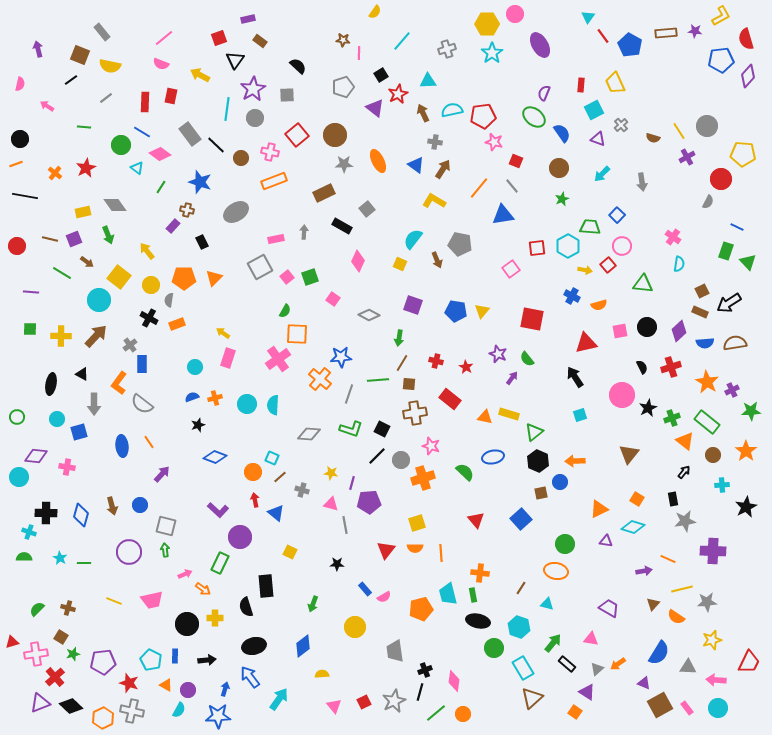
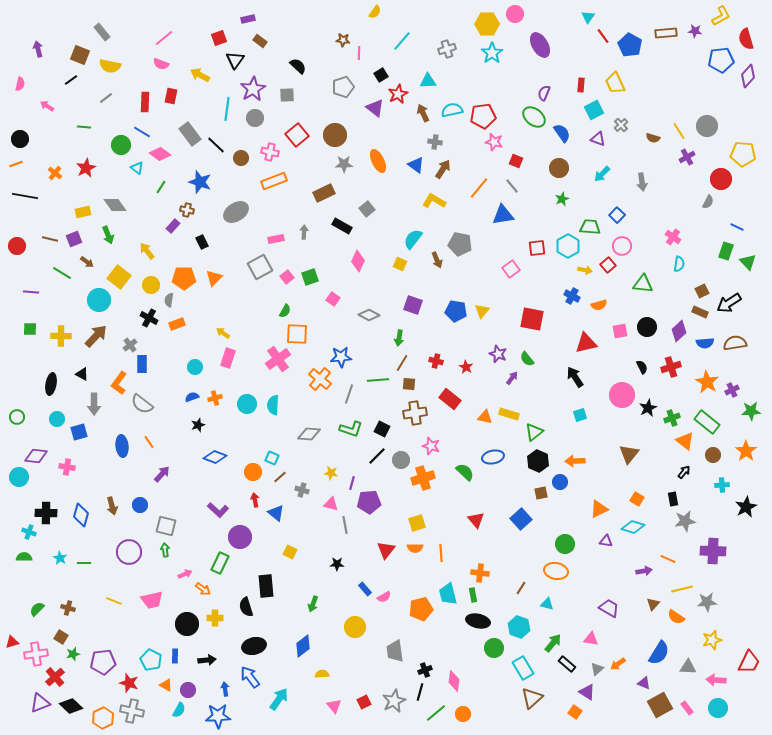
blue arrow at (225, 689): rotated 24 degrees counterclockwise
